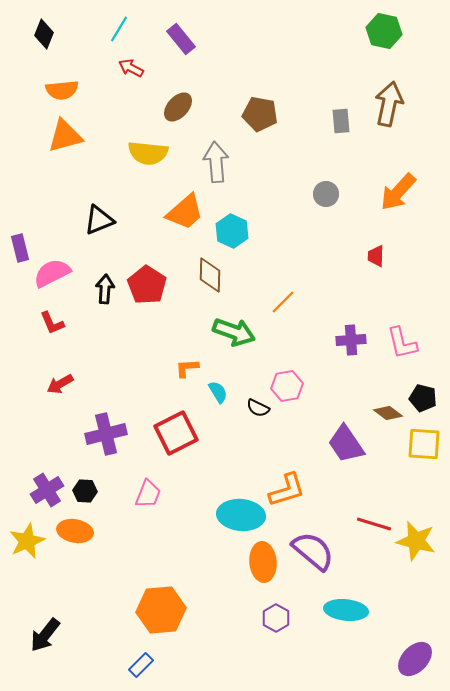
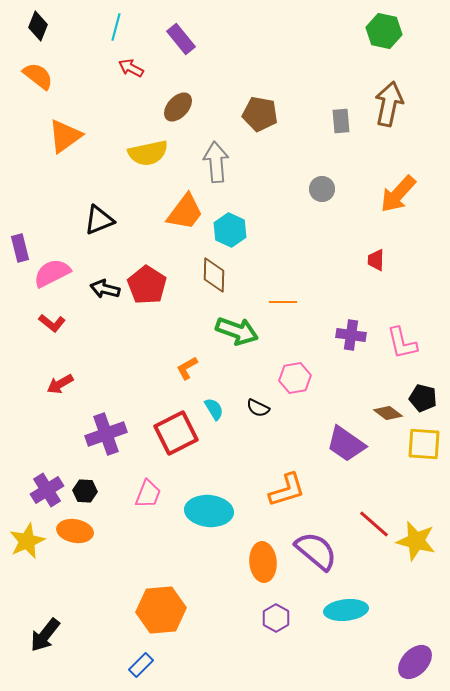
cyan line at (119, 29): moved 3 px left, 2 px up; rotated 16 degrees counterclockwise
black diamond at (44, 34): moved 6 px left, 8 px up
orange semicircle at (62, 90): moved 24 px left, 14 px up; rotated 136 degrees counterclockwise
orange triangle at (65, 136): rotated 21 degrees counterclockwise
yellow semicircle at (148, 153): rotated 18 degrees counterclockwise
orange arrow at (398, 192): moved 2 px down
gray circle at (326, 194): moved 4 px left, 5 px up
orange trapezoid at (185, 212): rotated 12 degrees counterclockwise
cyan hexagon at (232, 231): moved 2 px left, 1 px up
red trapezoid at (376, 256): moved 4 px down
brown diamond at (210, 275): moved 4 px right
black arrow at (105, 289): rotated 80 degrees counterclockwise
orange line at (283, 302): rotated 44 degrees clockwise
red L-shape at (52, 323): rotated 28 degrees counterclockwise
green arrow at (234, 332): moved 3 px right, 1 px up
purple cross at (351, 340): moved 5 px up; rotated 12 degrees clockwise
orange L-shape at (187, 368): rotated 25 degrees counterclockwise
pink hexagon at (287, 386): moved 8 px right, 8 px up
cyan semicircle at (218, 392): moved 4 px left, 17 px down
purple cross at (106, 434): rotated 6 degrees counterclockwise
purple trapezoid at (346, 444): rotated 21 degrees counterclockwise
cyan ellipse at (241, 515): moved 32 px left, 4 px up
red line at (374, 524): rotated 24 degrees clockwise
purple semicircle at (313, 551): moved 3 px right
cyan ellipse at (346, 610): rotated 12 degrees counterclockwise
purple ellipse at (415, 659): moved 3 px down
